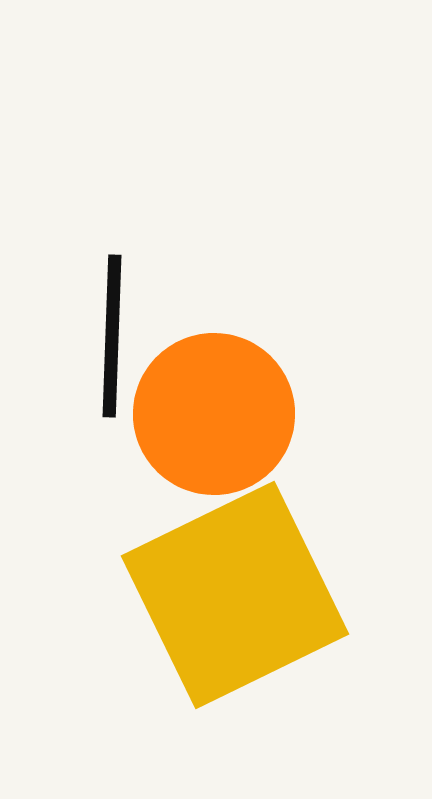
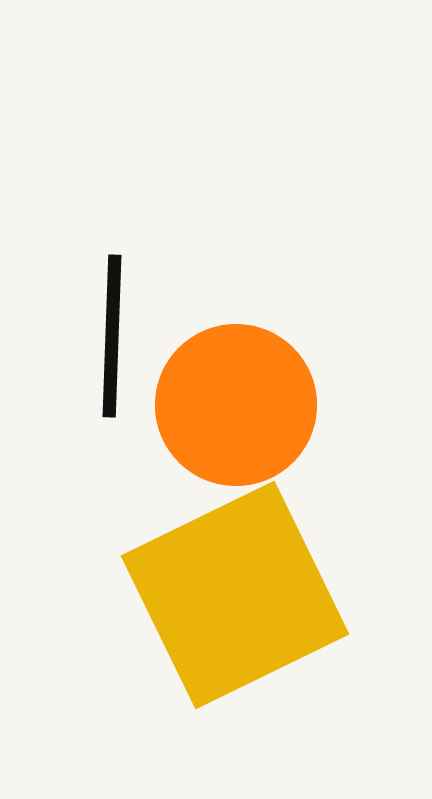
orange circle: moved 22 px right, 9 px up
